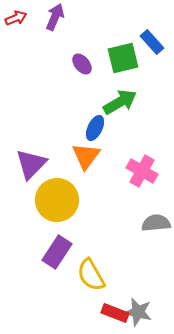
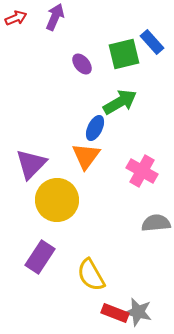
green square: moved 1 px right, 4 px up
purple rectangle: moved 17 px left, 5 px down
